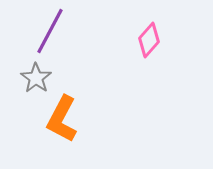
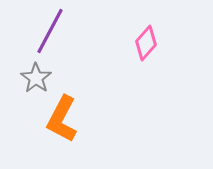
pink diamond: moved 3 px left, 3 px down
